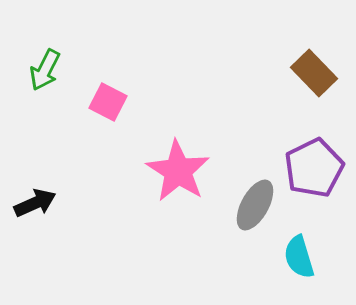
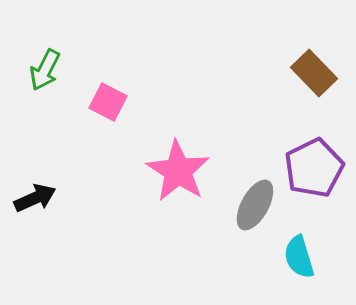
black arrow: moved 5 px up
